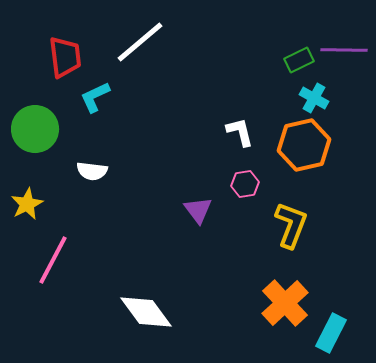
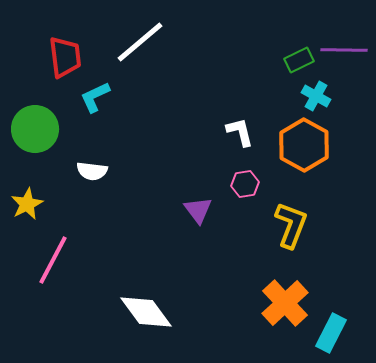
cyan cross: moved 2 px right, 2 px up
orange hexagon: rotated 18 degrees counterclockwise
